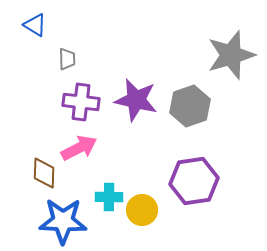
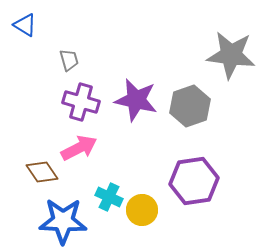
blue triangle: moved 10 px left
gray star: rotated 24 degrees clockwise
gray trapezoid: moved 2 px right, 1 px down; rotated 15 degrees counterclockwise
purple cross: rotated 9 degrees clockwise
brown diamond: moved 2 px left, 1 px up; rotated 36 degrees counterclockwise
cyan cross: rotated 24 degrees clockwise
